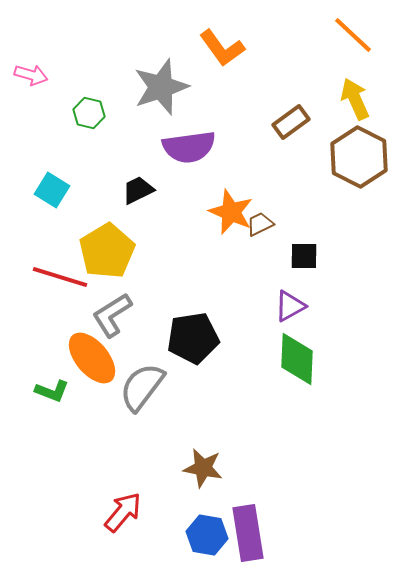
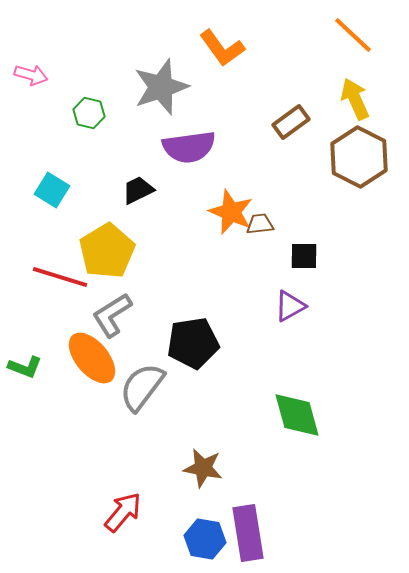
brown trapezoid: rotated 20 degrees clockwise
black pentagon: moved 5 px down
green diamond: moved 56 px down; rotated 18 degrees counterclockwise
green L-shape: moved 27 px left, 24 px up
blue hexagon: moved 2 px left, 4 px down
